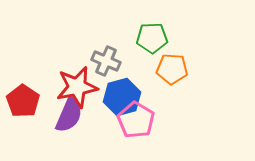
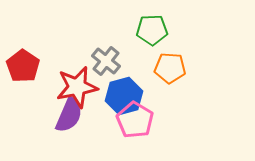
green pentagon: moved 8 px up
gray cross: rotated 16 degrees clockwise
orange pentagon: moved 2 px left, 1 px up
blue hexagon: moved 2 px right, 1 px up
red pentagon: moved 35 px up
pink pentagon: moved 1 px left
